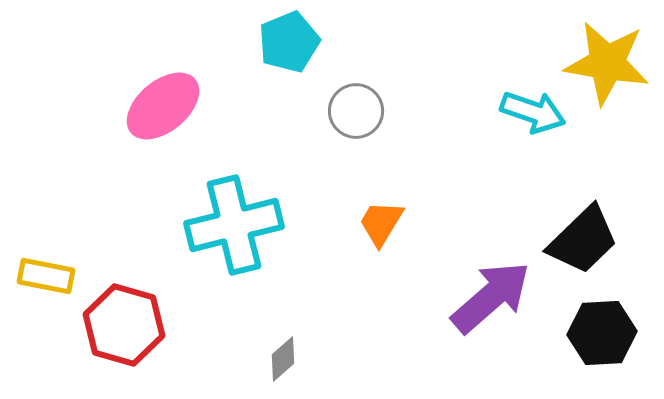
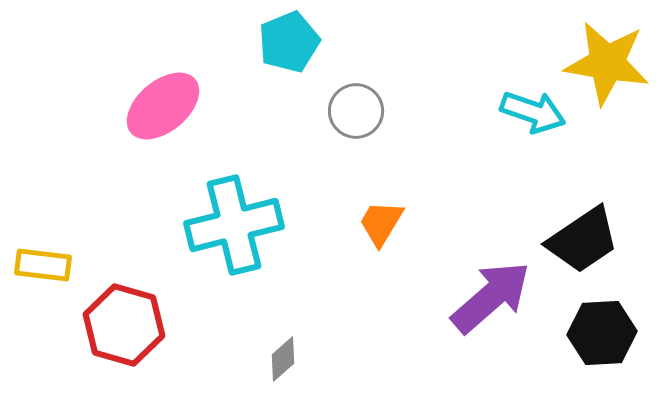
black trapezoid: rotated 10 degrees clockwise
yellow rectangle: moved 3 px left, 11 px up; rotated 4 degrees counterclockwise
